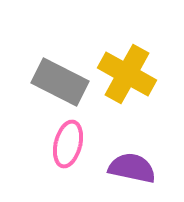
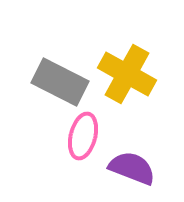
pink ellipse: moved 15 px right, 8 px up
purple semicircle: rotated 9 degrees clockwise
